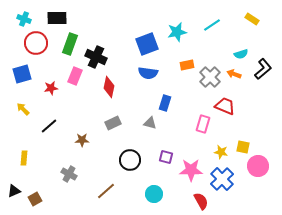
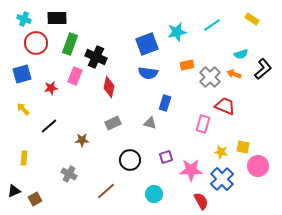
purple square at (166, 157): rotated 32 degrees counterclockwise
